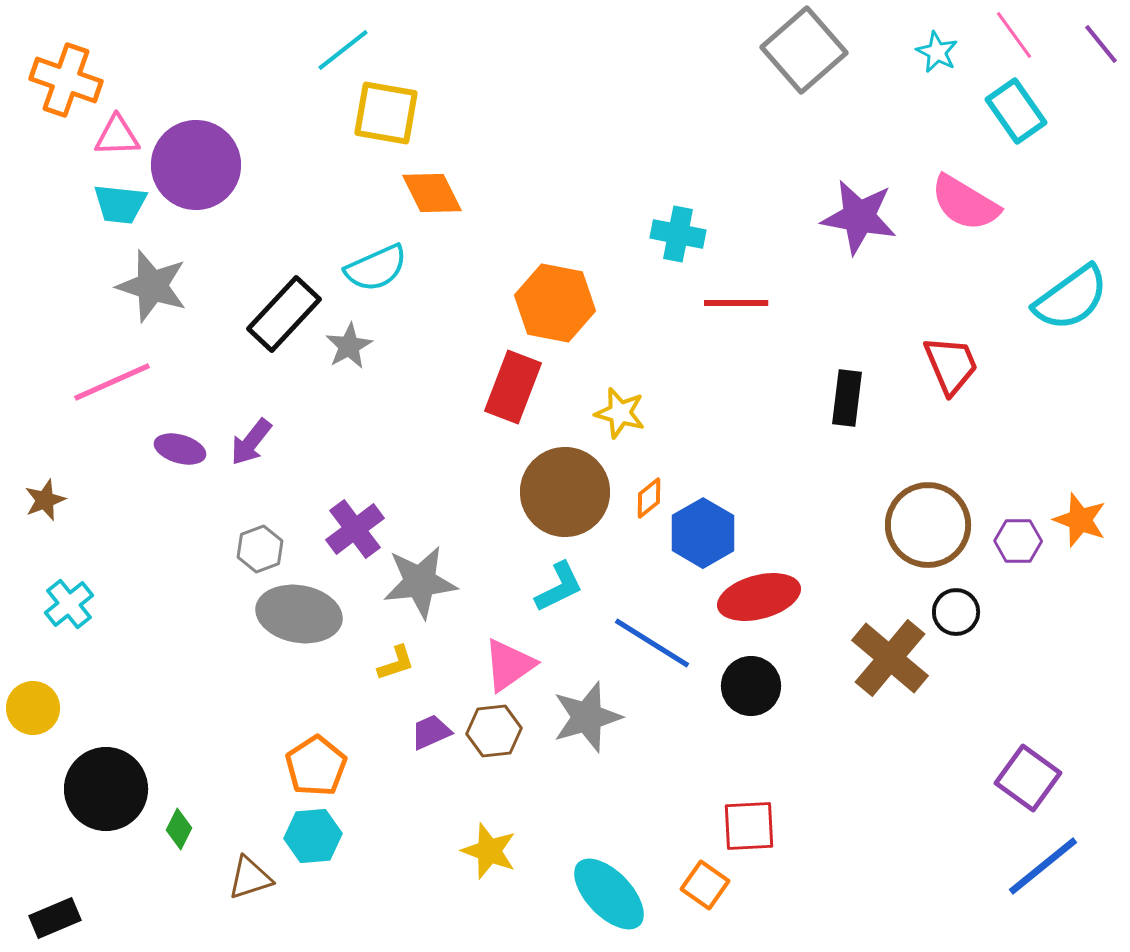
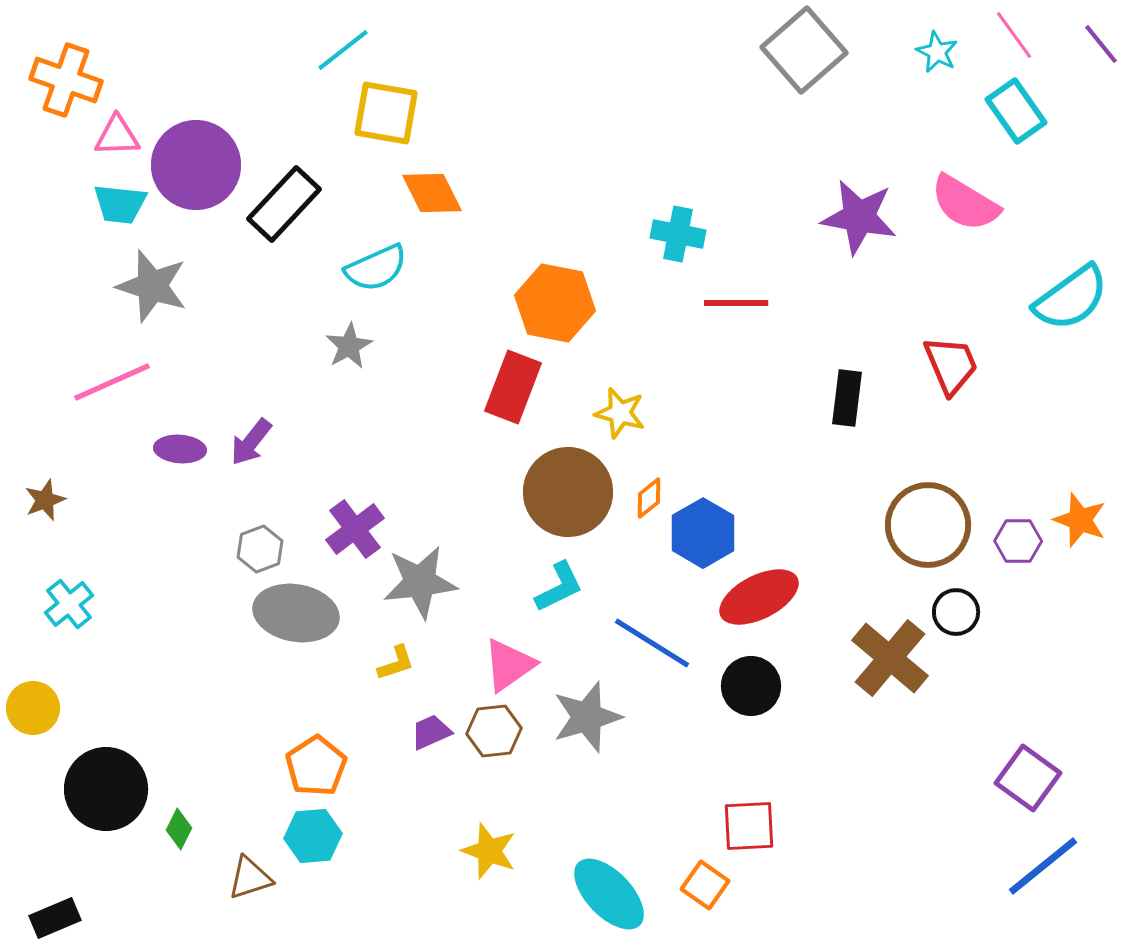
black rectangle at (284, 314): moved 110 px up
purple ellipse at (180, 449): rotated 12 degrees counterclockwise
brown circle at (565, 492): moved 3 px right
red ellipse at (759, 597): rotated 12 degrees counterclockwise
gray ellipse at (299, 614): moved 3 px left, 1 px up
